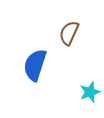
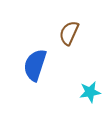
cyan star: rotated 10 degrees clockwise
